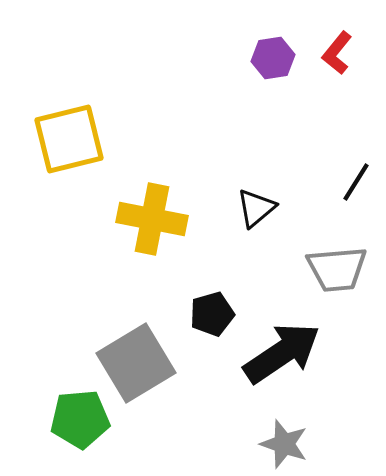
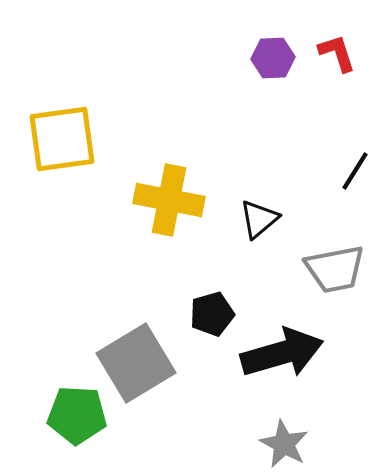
red L-shape: rotated 123 degrees clockwise
purple hexagon: rotated 6 degrees clockwise
yellow square: moved 7 px left; rotated 6 degrees clockwise
black line: moved 1 px left, 11 px up
black triangle: moved 3 px right, 11 px down
yellow cross: moved 17 px right, 19 px up
gray trapezoid: moved 2 px left; rotated 6 degrees counterclockwise
black arrow: rotated 18 degrees clockwise
green pentagon: moved 3 px left, 4 px up; rotated 8 degrees clockwise
gray star: rotated 9 degrees clockwise
